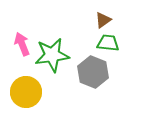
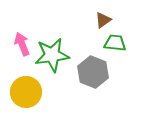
green trapezoid: moved 7 px right
